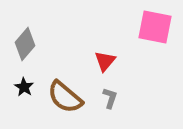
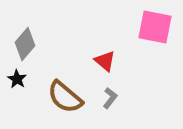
red triangle: rotated 30 degrees counterclockwise
black star: moved 7 px left, 8 px up
gray L-shape: rotated 20 degrees clockwise
